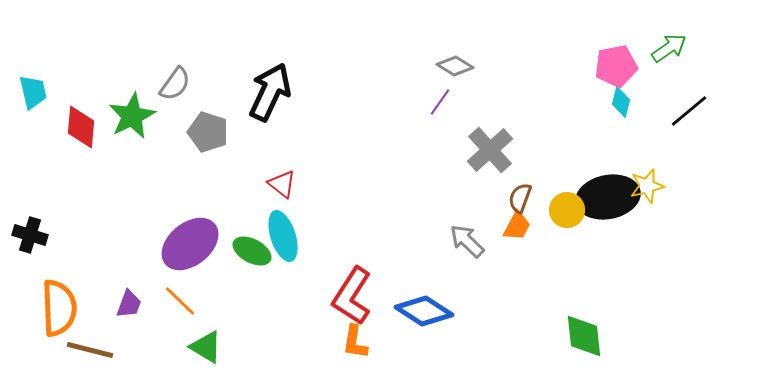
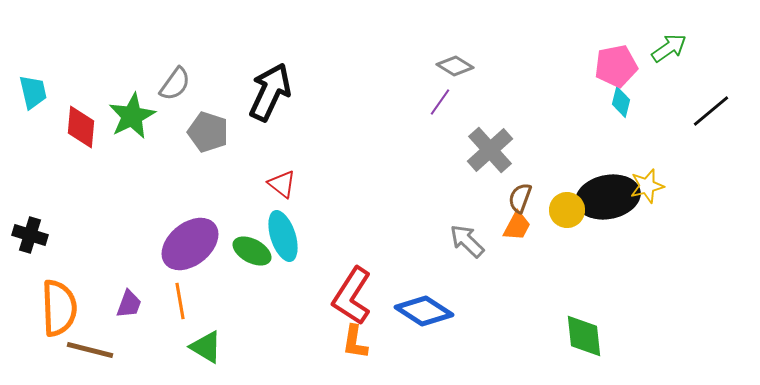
black line: moved 22 px right
orange line: rotated 36 degrees clockwise
